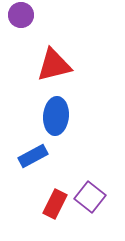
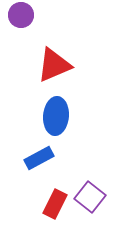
red triangle: rotated 9 degrees counterclockwise
blue rectangle: moved 6 px right, 2 px down
